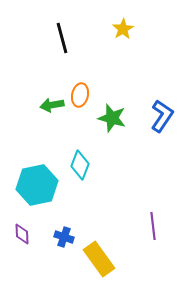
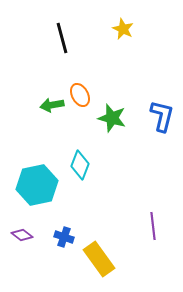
yellow star: rotated 15 degrees counterclockwise
orange ellipse: rotated 40 degrees counterclockwise
blue L-shape: rotated 20 degrees counterclockwise
purple diamond: moved 1 px down; rotated 50 degrees counterclockwise
